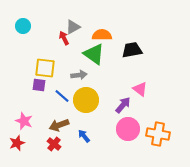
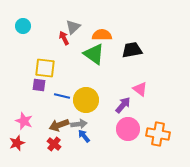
gray triangle: rotated 14 degrees counterclockwise
gray arrow: moved 49 px down
blue line: rotated 28 degrees counterclockwise
